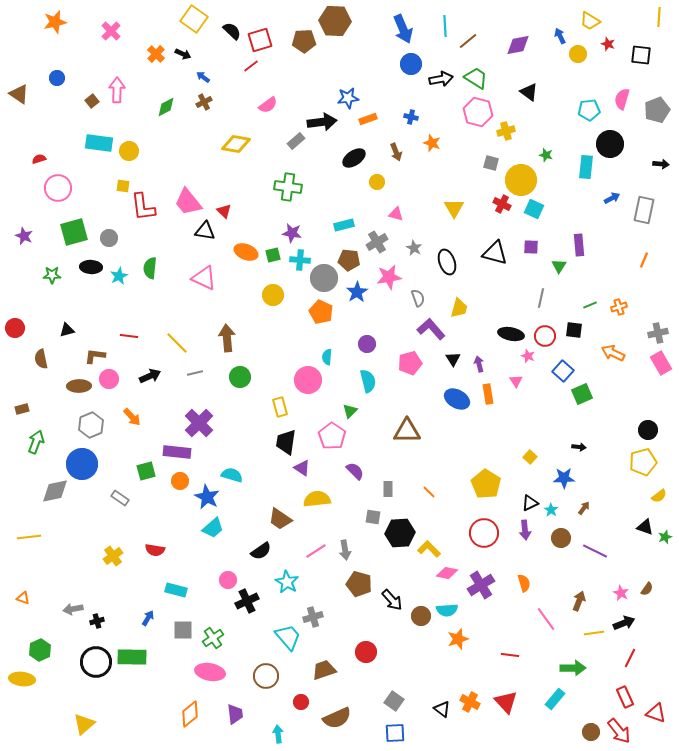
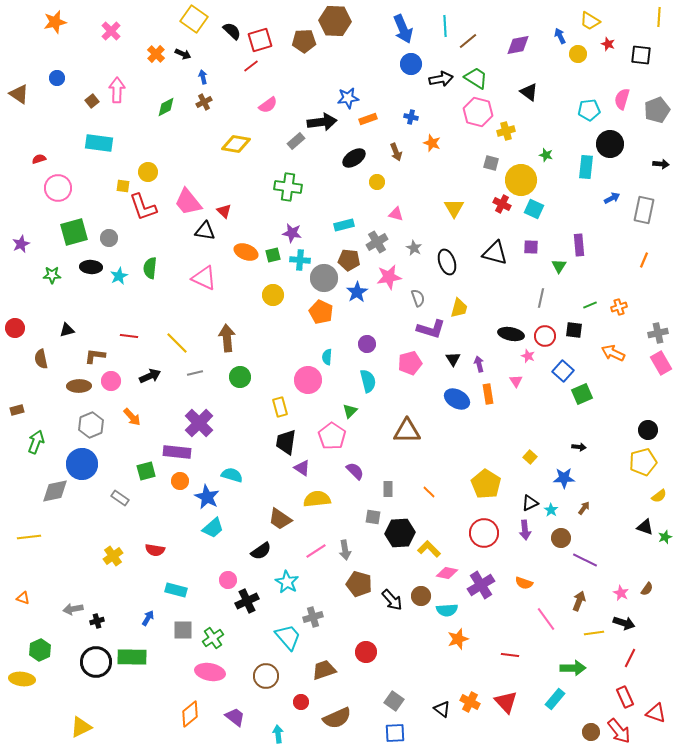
blue arrow at (203, 77): rotated 40 degrees clockwise
yellow circle at (129, 151): moved 19 px right, 21 px down
red L-shape at (143, 207): rotated 12 degrees counterclockwise
purple star at (24, 236): moved 3 px left, 8 px down; rotated 24 degrees clockwise
purple L-shape at (431, 329): rotated 148 degrees clockwise
pink circle at (109, 379): moved 2 px right, 2 px down
brown rectangle at (22, 409): moved 5 px left, 1 px down
purple line at (595, 551): moved 10 px left, 9 px down
orange semicircle at (524, 583): rotated 126 degrees clockwise
brown circle at (421, 616): moved 20 px up
black arrow at (624, 623): rotated 40 degrees clockwise
purple trapezoid at (235, 714): moved 3 px down; rotated 45 degrees counterclockwise
yellow triangle at (84, 724): moved 3 px left, 3 px down; rotated 15 degrees clockwise
